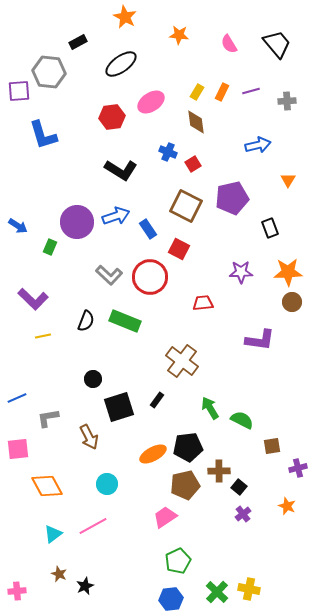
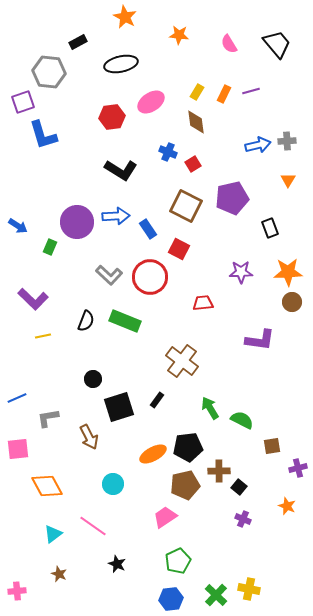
black ellipse at (121, 64): rotated 24 degrees clockwise
purple square at (19, 91): moved 4 px right, 11 px down; rotated 15 degrees counterclockwise
orange rectangle at (222, 92): moved 2 px right, 2 px down
gray cross at (287, 101): moved 40 px down
blue arrow at (116, 216): rotated 16 degrees clockwise
cyan circle at (107, 484): moved 6 px right
purple cross at (243, 514): moved 5 px down; rotated 28 degrees counterclockwise
pink line at (93, 526): rotated 64 degrees clockwise
black star at (85, 586): moved 32 px right, 22 px up; rotated 24 degrees counterclockwise
green cross at (217, 592): moved 1 px left, 3 px down
